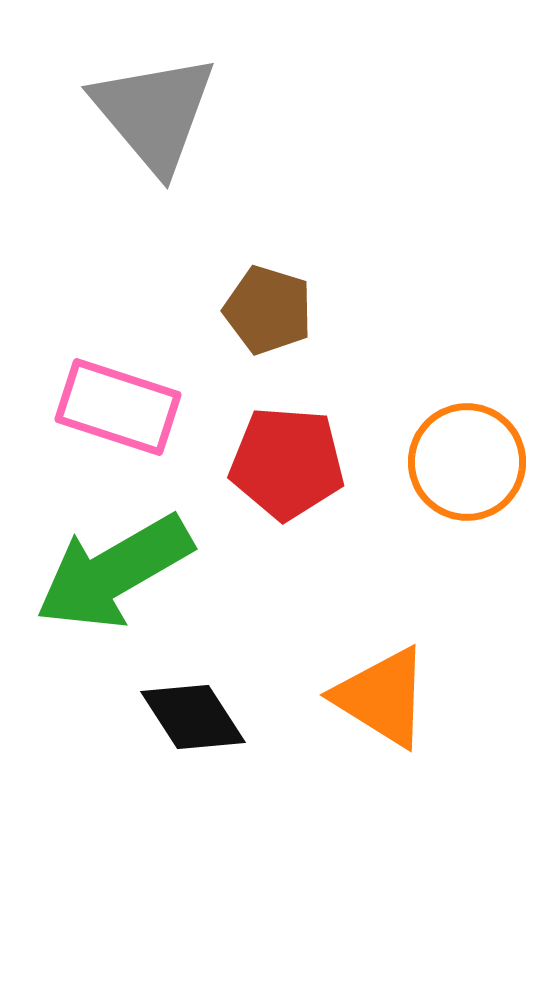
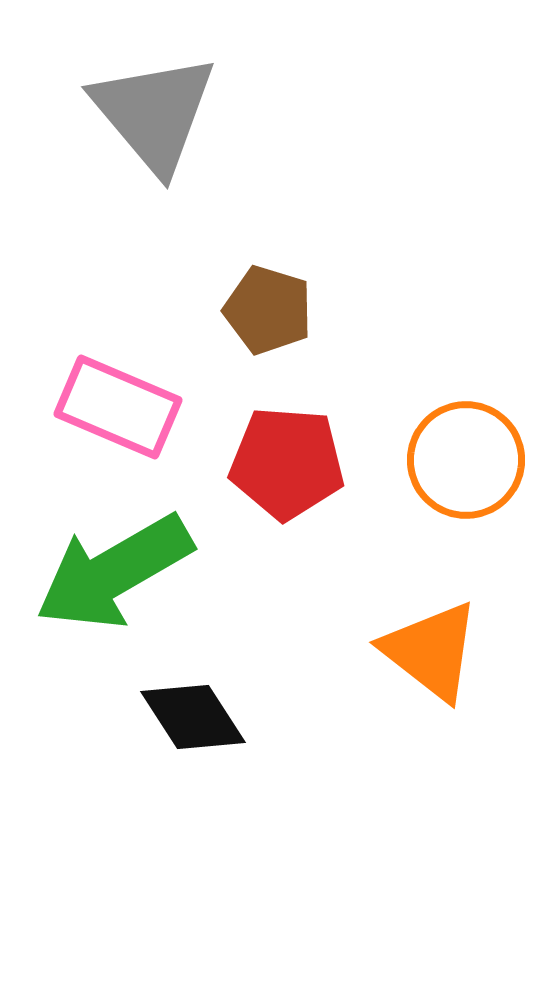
pink rectangle: rotated 5 degrees clockwise
orange circle: moved 1 px left, 2 px up
orange triangle: moved 49 px right, 46 px up; rotated 6 degrees clockwise
